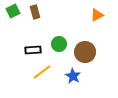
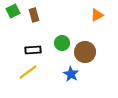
brown rectangle: moved 1 px left, 3 px down
green circle: moved 3 px right, 1 px up
yellow line: moved 14 px left
blue star: moved 2 px left, 2 px up
